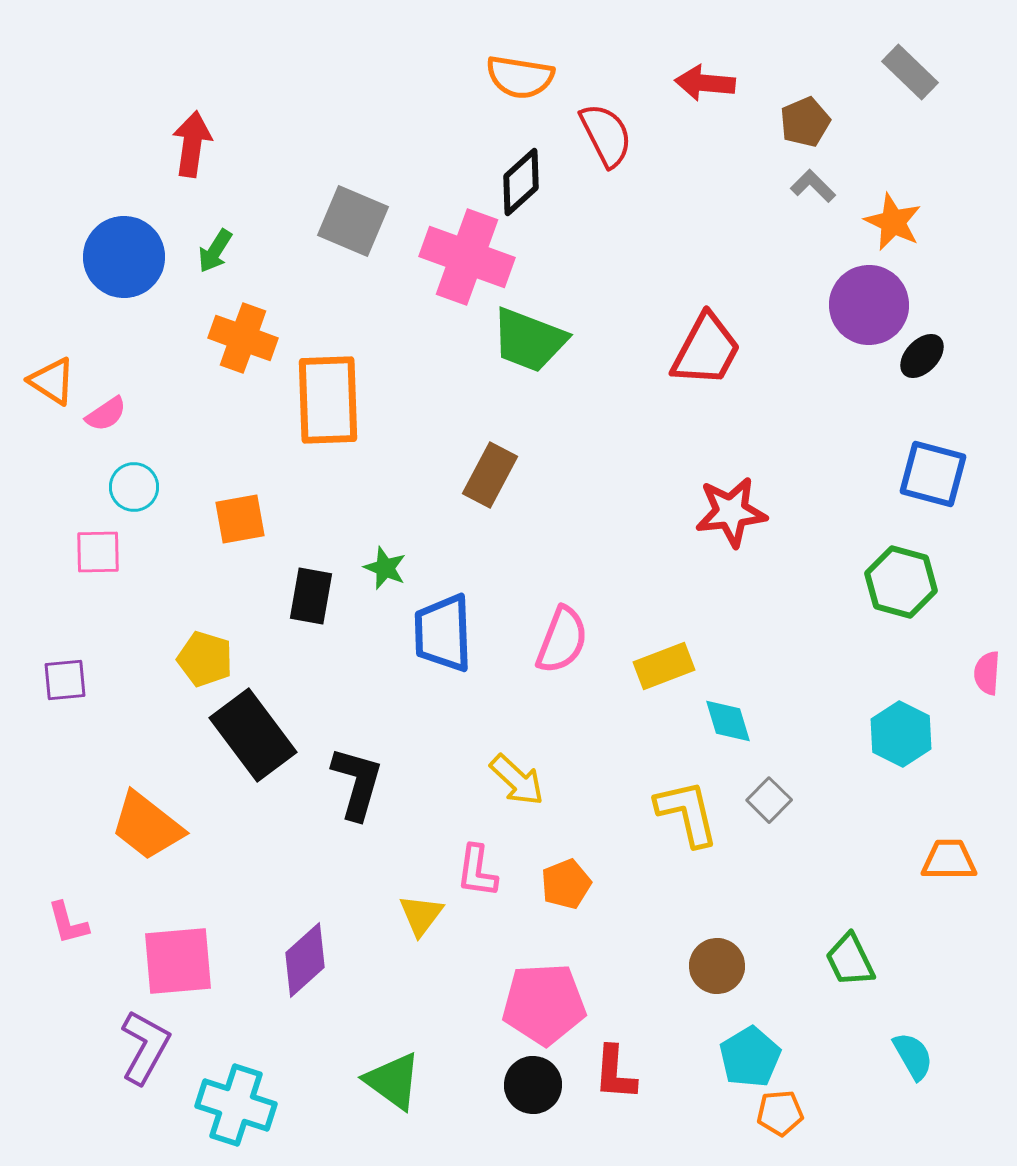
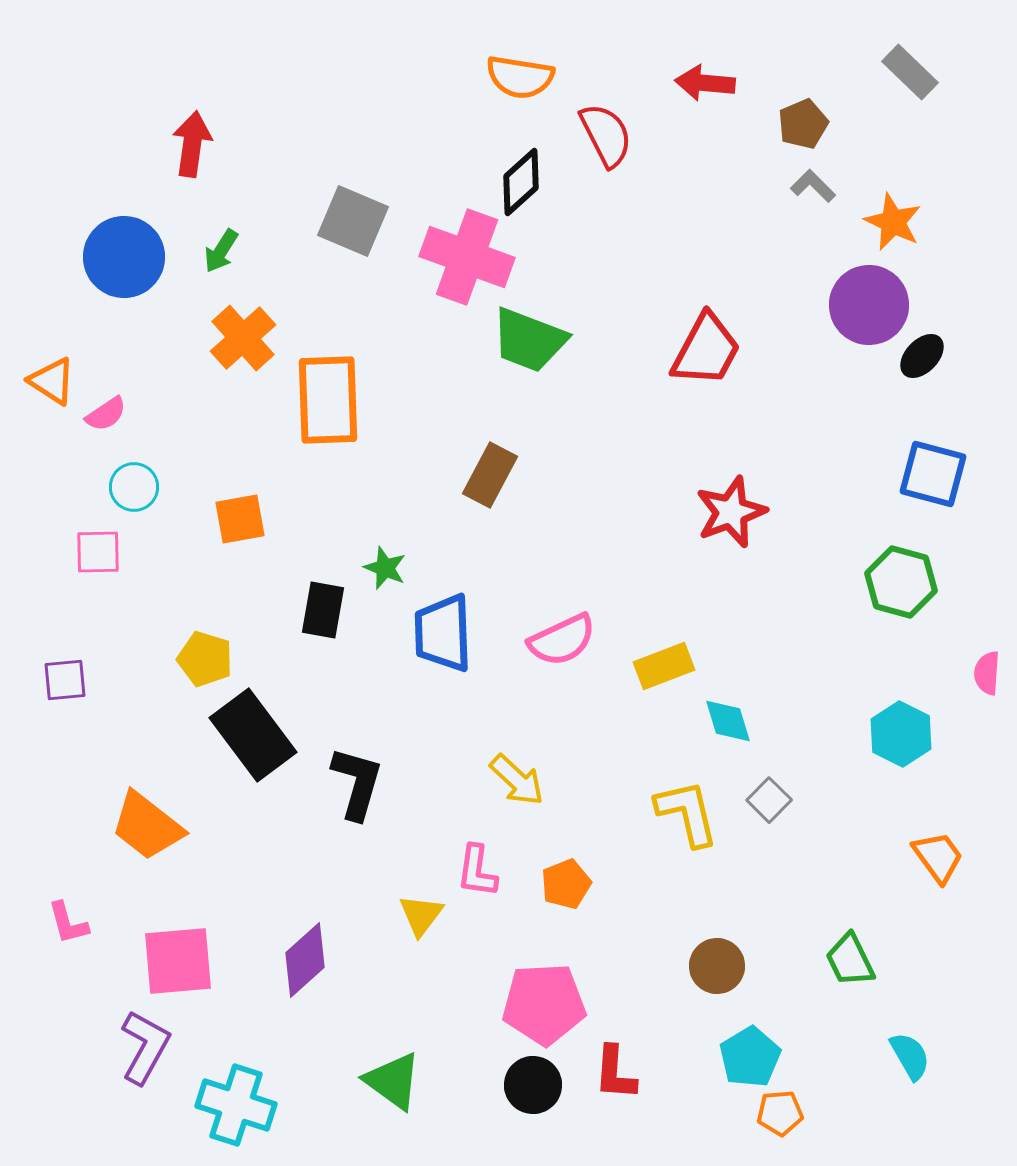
brown pentagon at (805, 122): moved 2 px left, 2 px down
green arrow at (215, 251): moved 6 px right
orange cross at (243, 338): rotated 28 degrees clockwise
red star at (731, 512): rotated 14 degrees counterclockwise
black rectangle at (311, 596): moved 12 px right, 14 px down
pink semicircle at (562, 640): rotated 44 degrees clockwise
orange trapezoid at (949, 860): moved 11 px left, 3 px up; rotated 54 degrees clockwise
cyan semicircle at (913, 1056): moved 3 px left
